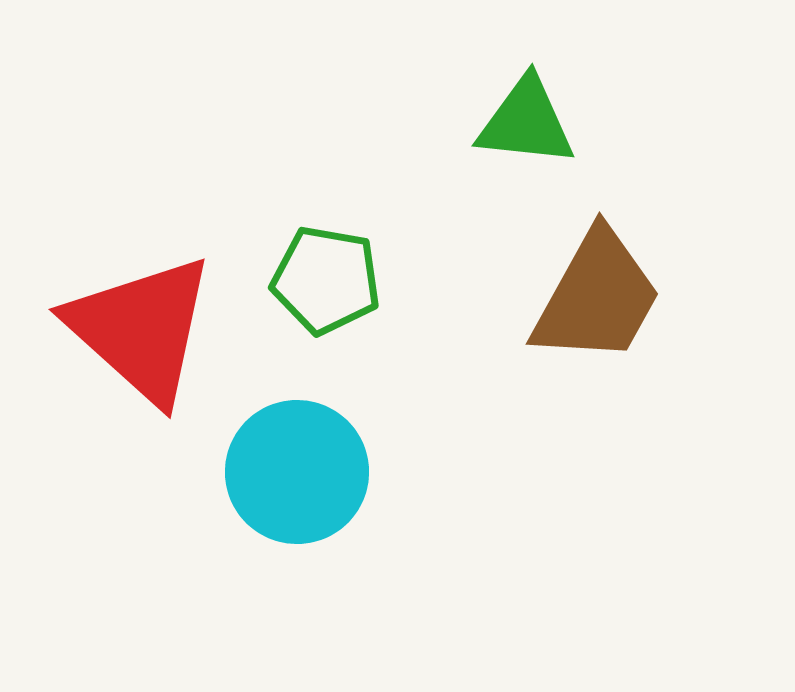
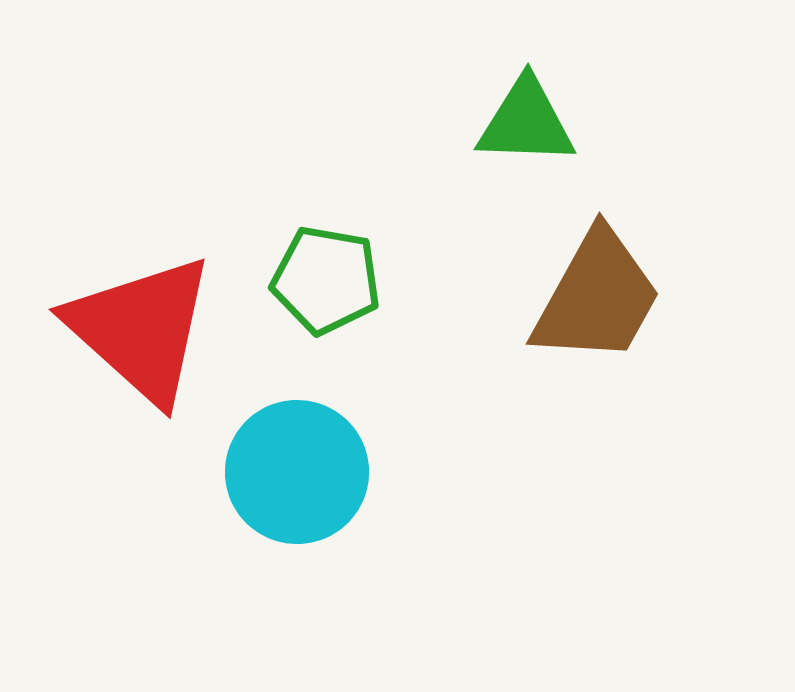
green triangle: rotated 4 degrees counterclockwise
